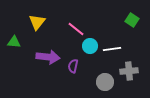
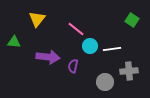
yellow triangle: moved 3 px up
